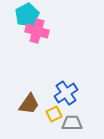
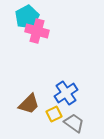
cyan pentagon: moved 2 px down
brown trapezoid: rotated 10 degrees clockwise
gray trapezoid: moved 2 px right; rotated 35 degrees clockwise
